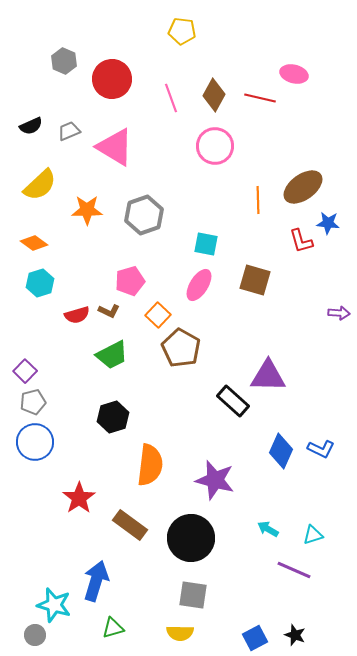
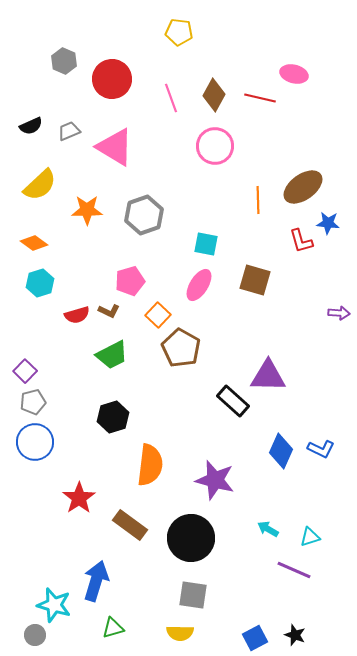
yellow pentagon at (182, 31): moved 3 px left, 1 px down
cyan triangle at (313, 535): moved 3 px left, 2 px down
